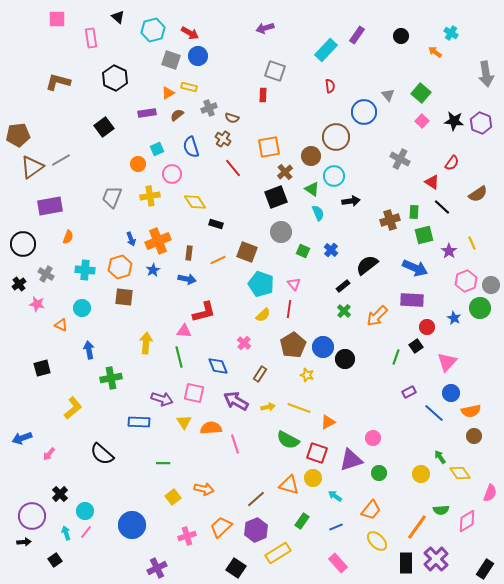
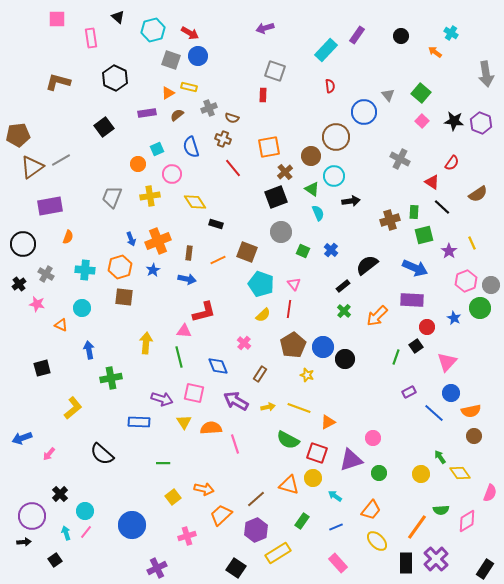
brown cross at (223, 139): rotated 14 degrees counterclockwise
orange trapezoid at (221, 527): moved 12 px up
